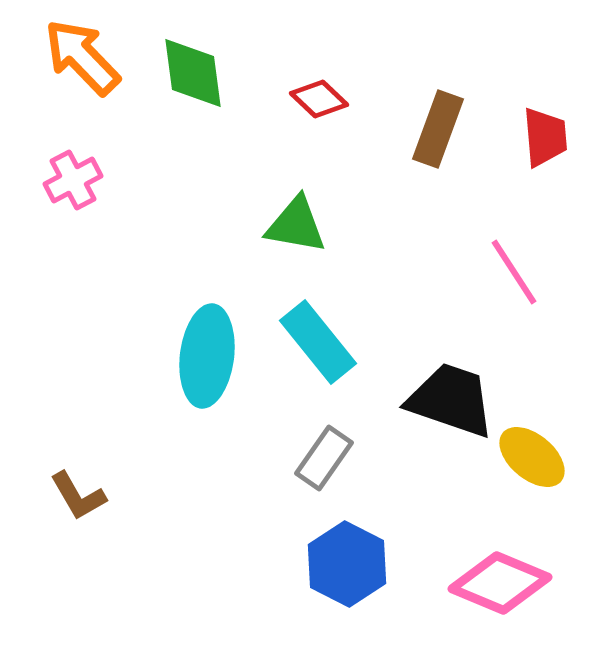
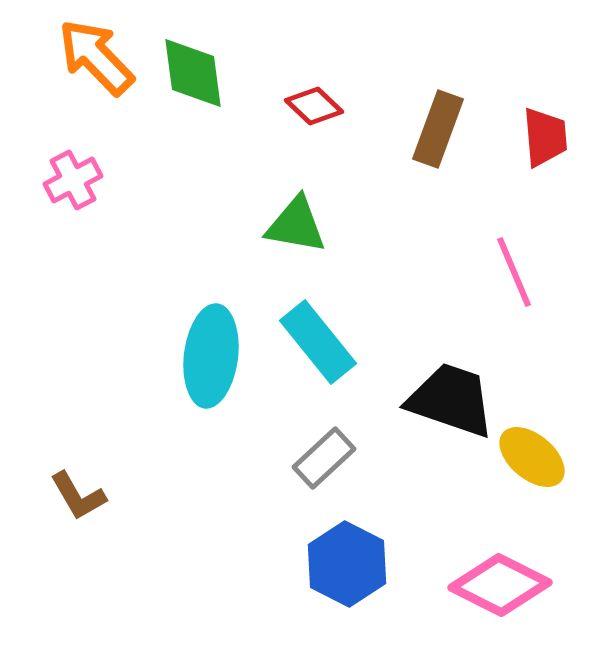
orange arrow: moved 14 px right
red diamond: moved 5 px left, 7 px down
pink line: rotated 10 degrees clockwise
cyan ellipse: moved 4 px right
gray rectangle: rotated 12 degrees clockwise
pink diamond: moved 2 px down; rotated 4 degrees clockwise
